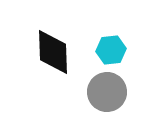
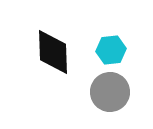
gray circle: moved 3 px right
